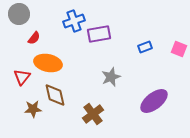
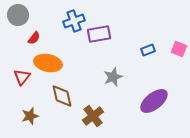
gray circle: moved 1 px left, 1 px down
blue rectangle: moved 3 px right, 3 px down
gray star: moved 2 px right
brown diamond: moved 7 px right, 1 px down
brown star: moved 3 px left, 7 px down; rotated 12 degrees counterclockwise
brown cross: moved 2 px down
